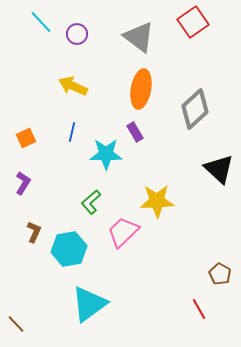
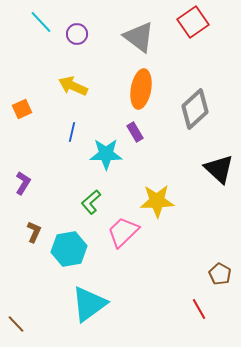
orange square: moved 4 px left, 29 px up
